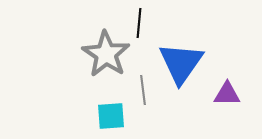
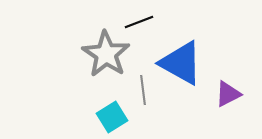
black line: moved 1 px up; rotated 64 degrees clockwise
blue triangle: rotated 36 degrees counterclockwise
purple triangle: moved 1 px right; rotated 28 degrees counterclockwise
cyan square: moved 1 px right, 1 px down; rotated 28 degrees counterclockwise
